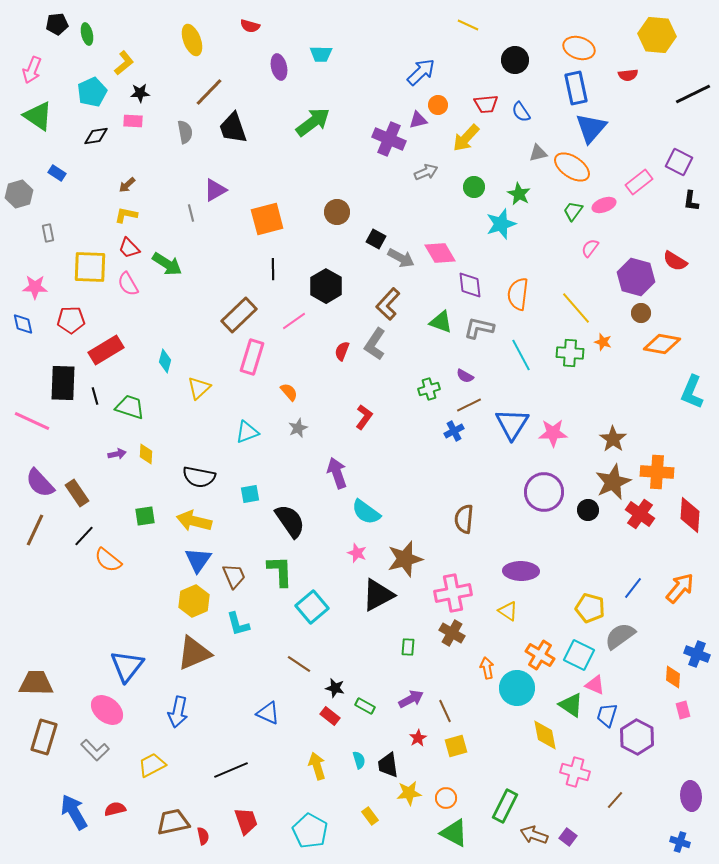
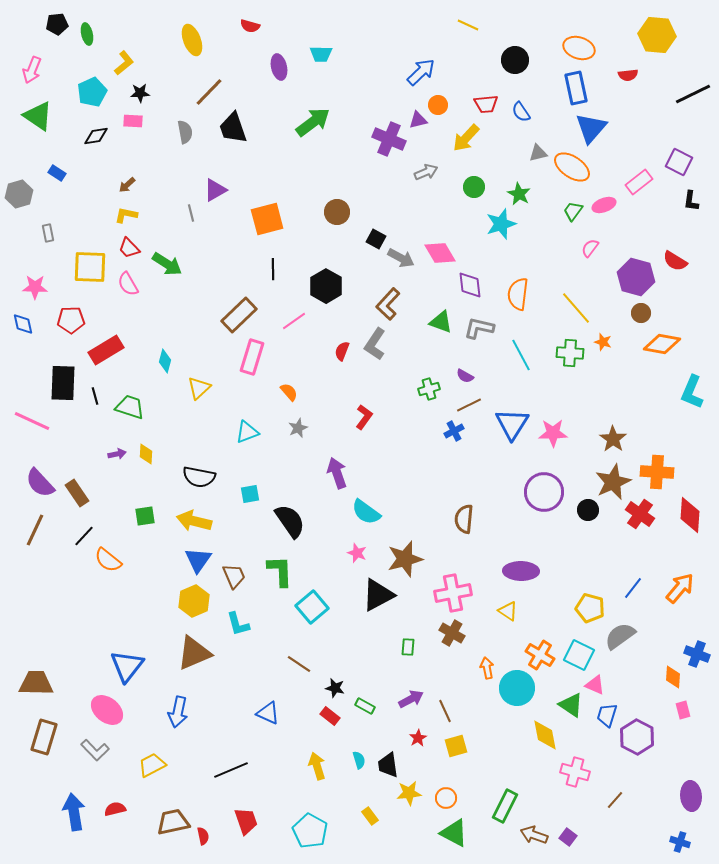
blue arrow at (74, 812): rotated 21 degrees clockwise
